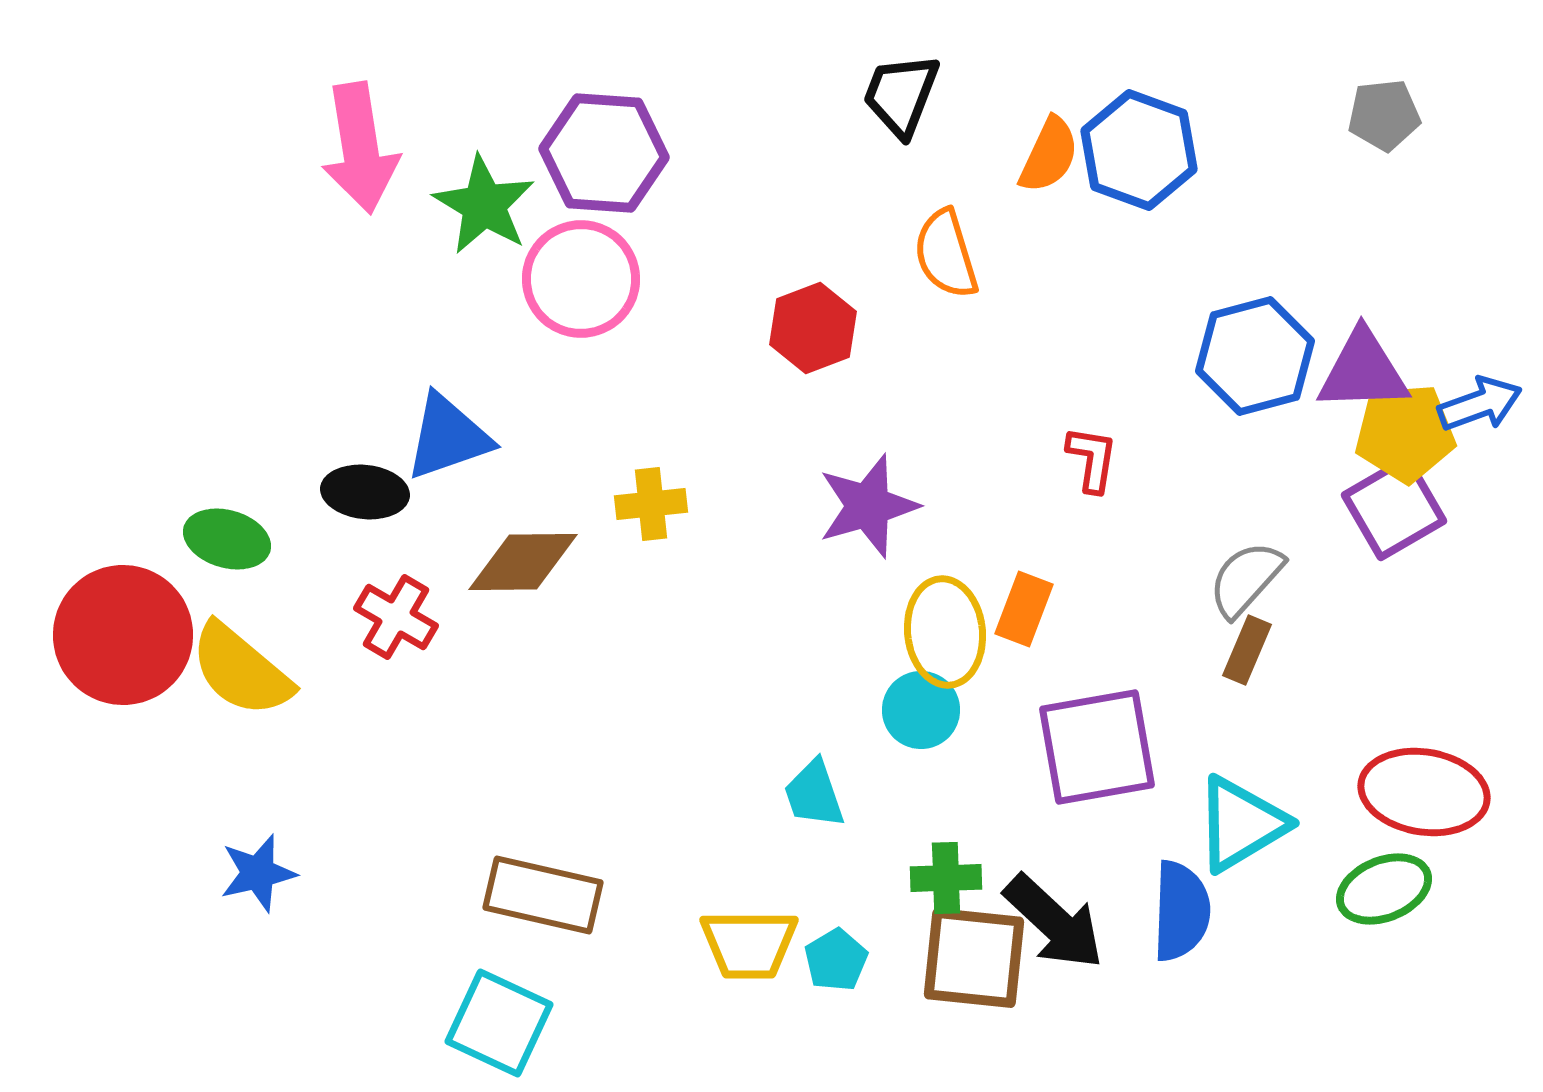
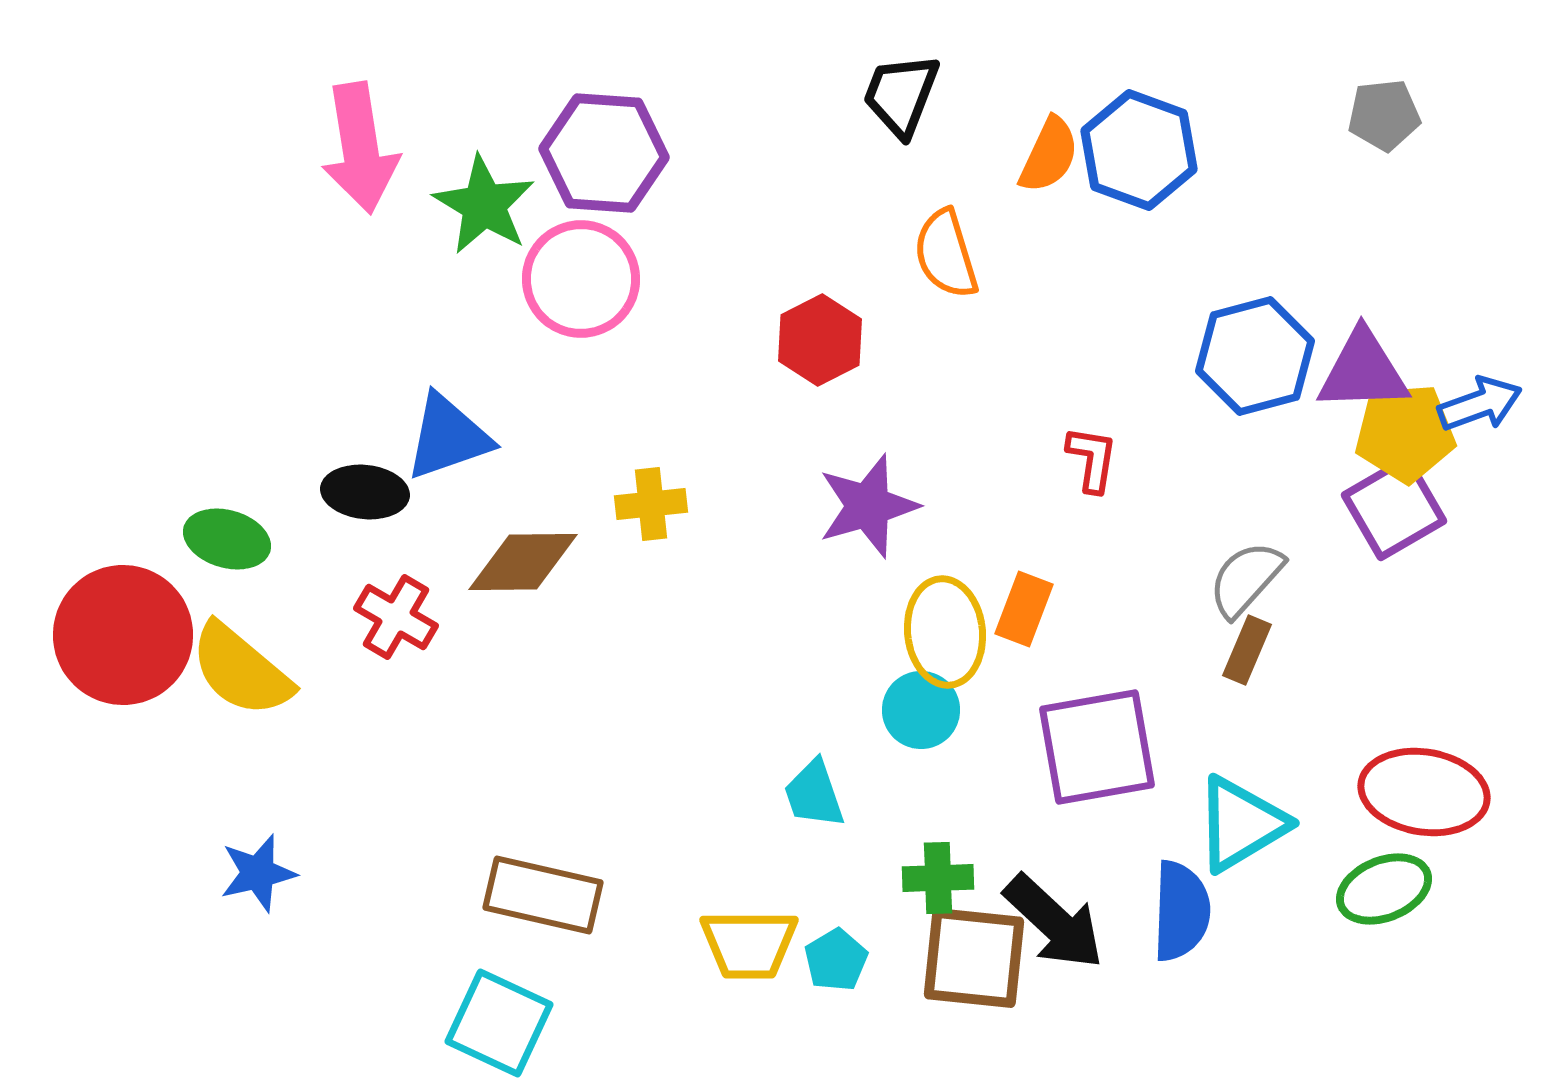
red hexagon at (813, 328): moved 7 px right, 12 px down; rotated 6 degrees counterclockwise
green cross at (946, 878): moved 8 px left
